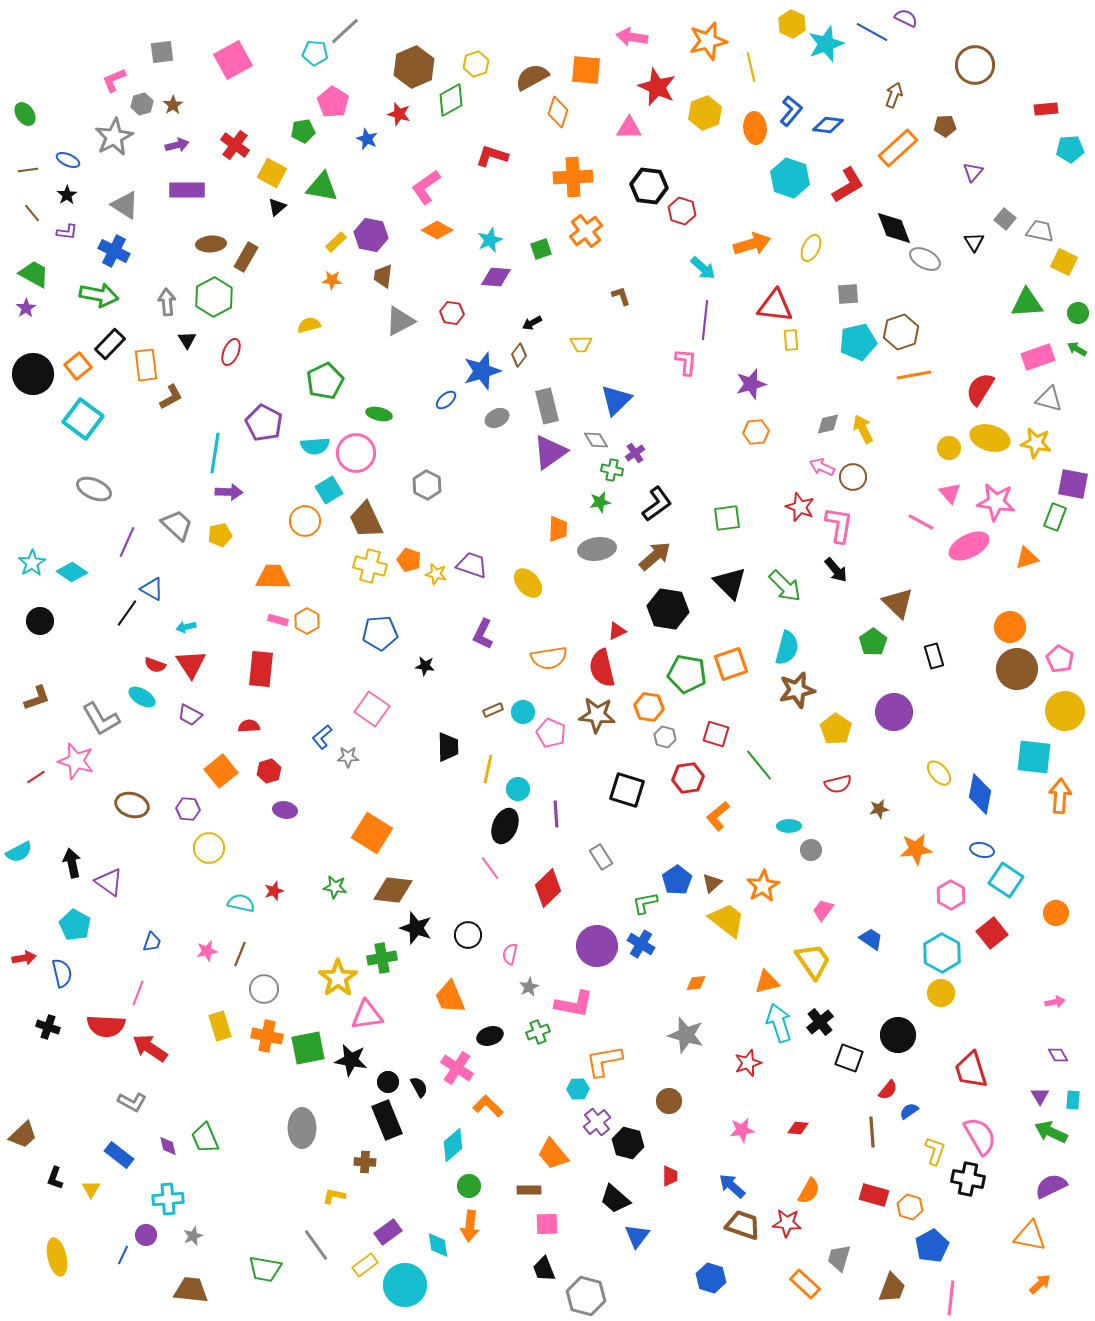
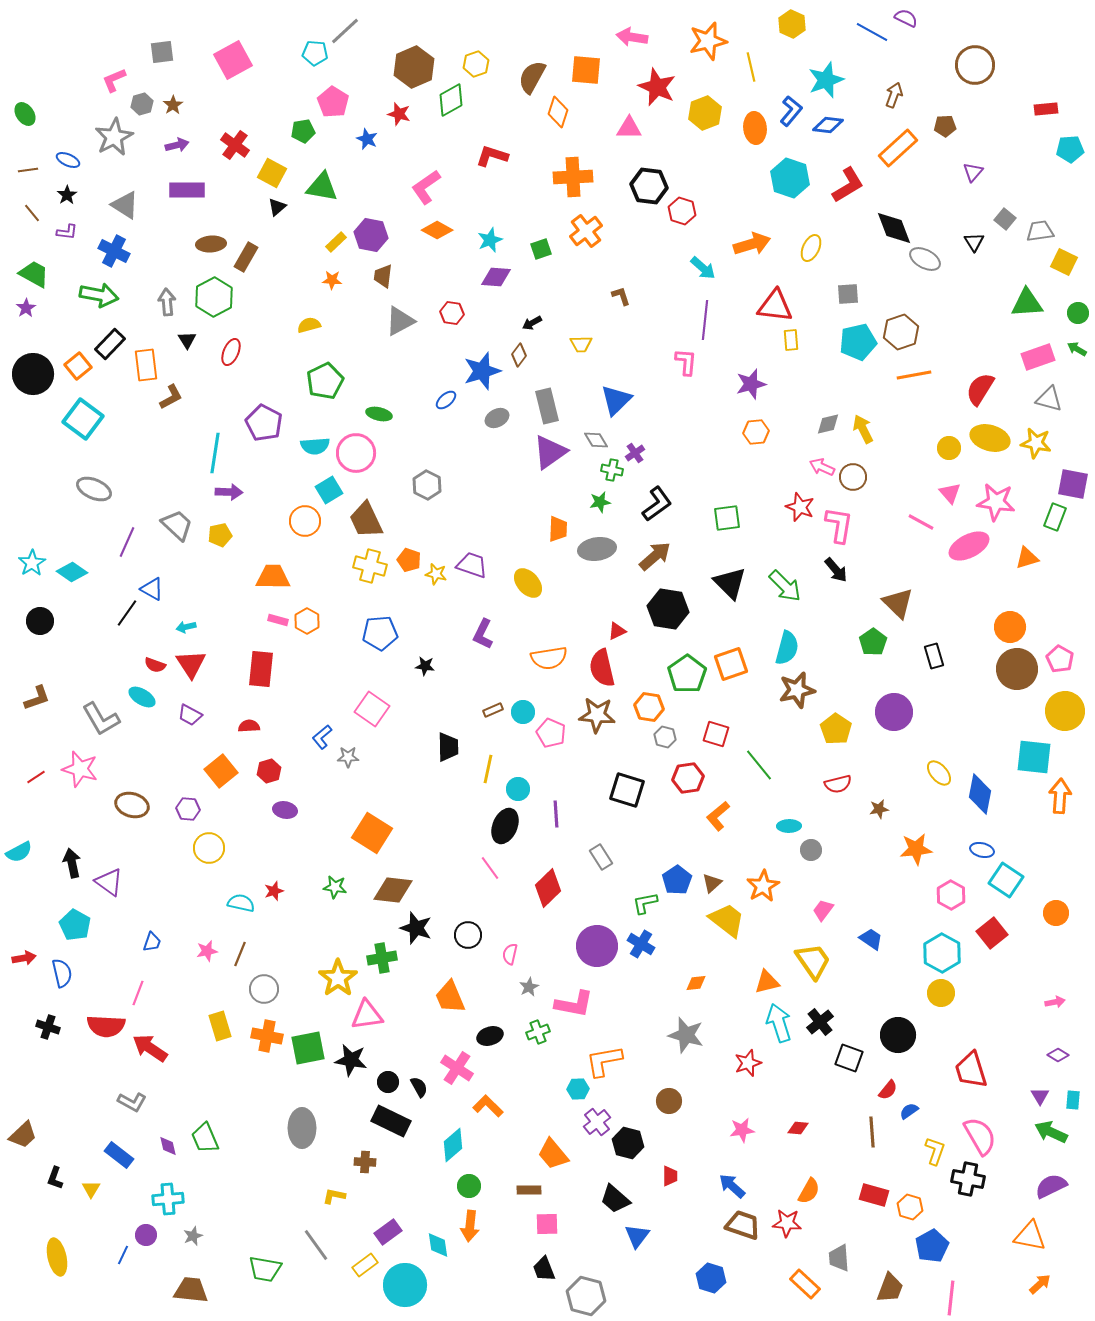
cyan star at (826, 44): moved 36 px down
brown semicircle at (532, 77): rotated 32 degrees counterclockwise
gray trapezoid at (1040, 231): rotated 20 degrees counterclockwise
green pentagon at (687, 674): rotated 27 degrees clockwise
pink star at (76, 761): moved 4 px right, 8 px down
purple diamond at (1058, 1055): rotated 30 degrees counterclockwise
black rectangle at (387, 1120): moved 4 px right, 1 px down; rotated 42 degrees counterclockwise
gray trapezoid at (839, 1258): rotated 20 degrees counterclockwise
brown trapezoid at (892, 1288): moved 2 px left
